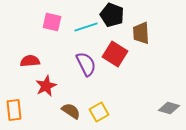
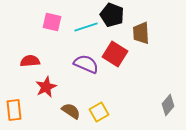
purple semicircle: rotated 40 degrees counterclockwise
red star: moved 1 px down
gray diamond: moved 1 px left, 3 px up; rotated 65 degrees counterclockwise
